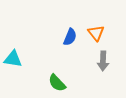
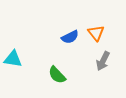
blue semicircle: rotated 42 degrees clockwise
gray arrow: rotated 24 degrees clockwise
green semicircle: moved 8 px up
